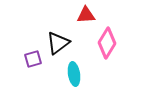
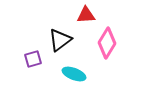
black triangle: moved 2 px right, 3 px up
cyan ellipse: rotated 60 degrees counterclockwise
